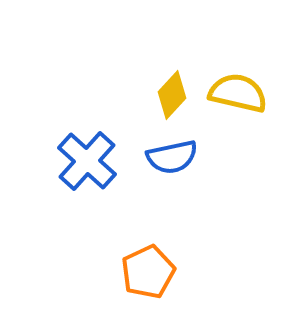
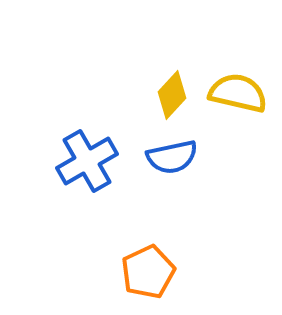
blue cross: rotated 18 degrees clockwise
